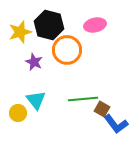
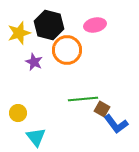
yellow star: moved 1 px left, 1 px down
cyan triangle: moved 37 px down
